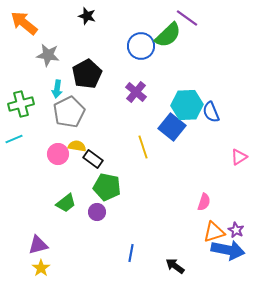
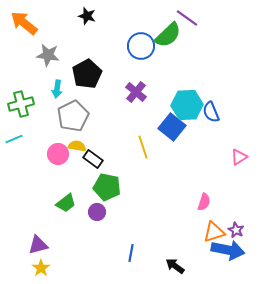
gray pentagon: moved 4 px right, 4 px down
